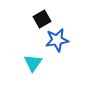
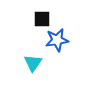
black square: rotated 30 degrees clockwise
